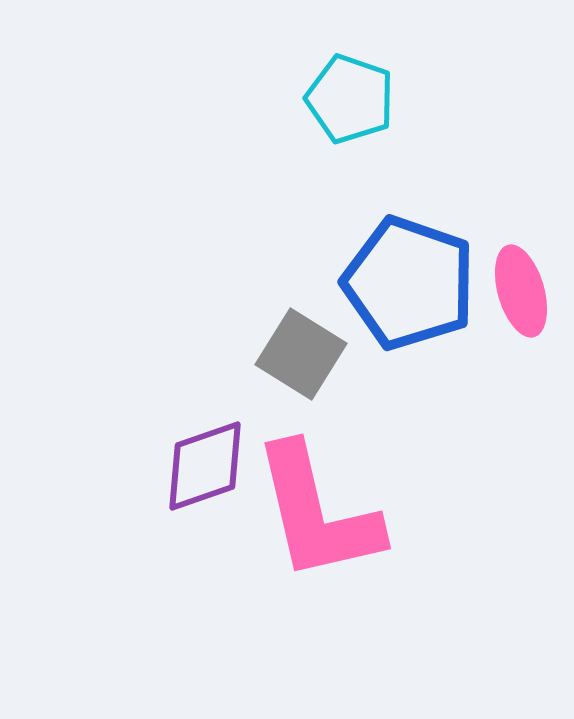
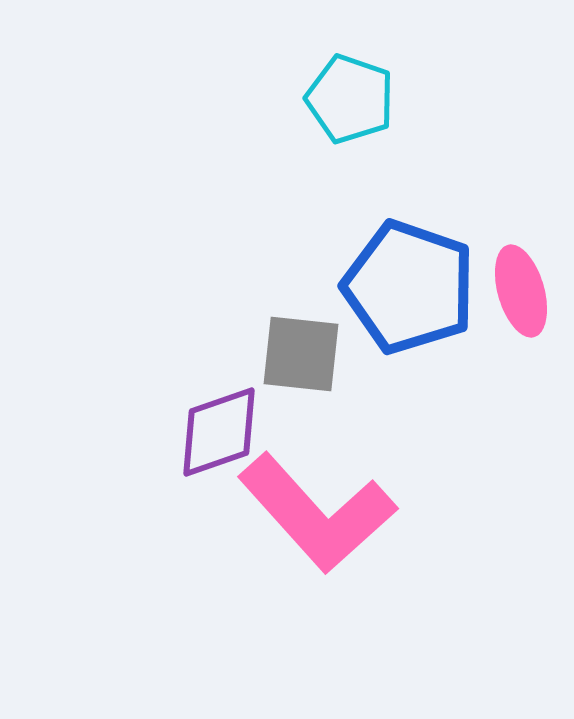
blue pentagon: moved 4 px down
gray square: rotated 26 degrees counterclockwise
purple diamond: moved 14 px right, 34 px up
pink L-shape: rotated 29 degrees counterclockwise
